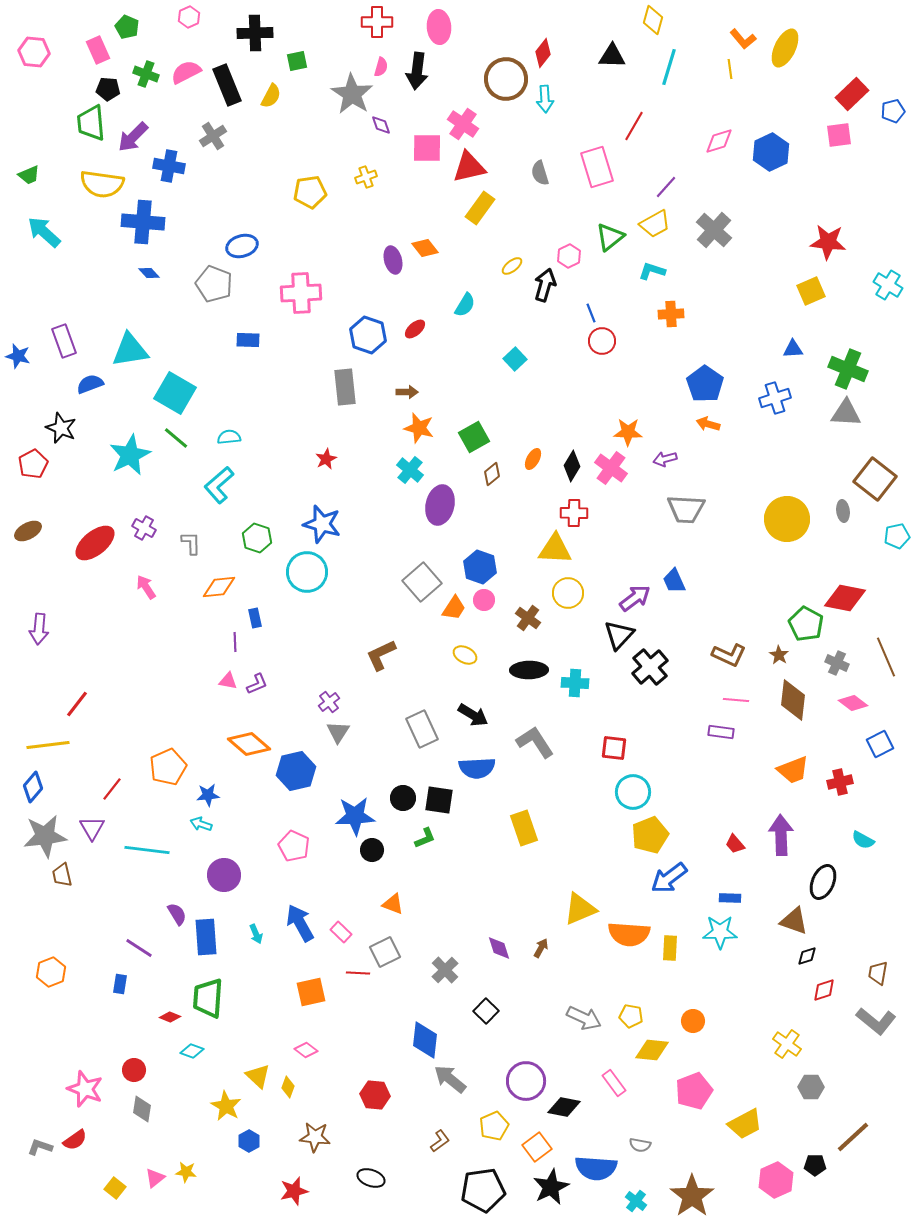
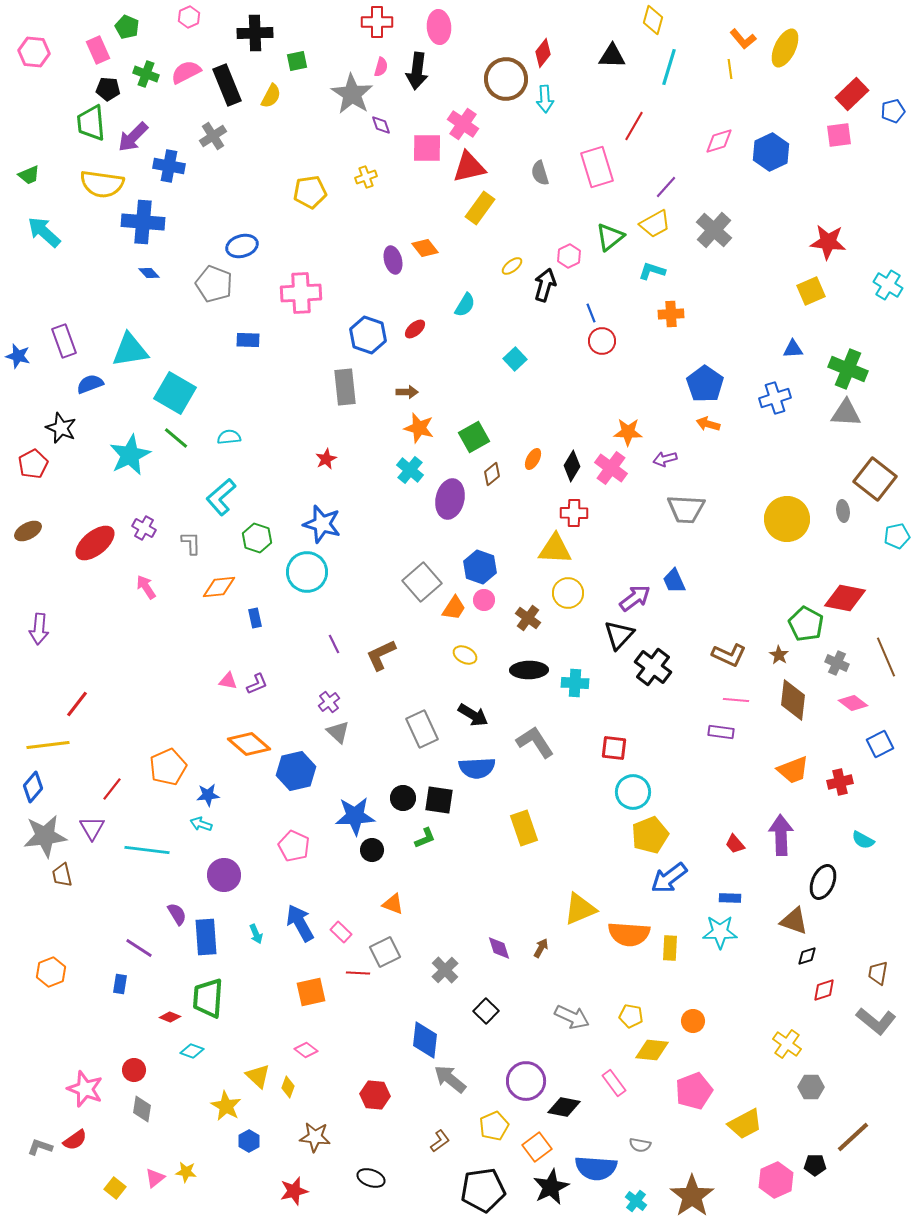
cyan L-shape at (219, 485): moved 2 px right, 12 px down
purple ellipse at (440, 505): moved 10 px right, 6 px up
purple line at (235, 642): moved 99 px right, 2 px down; rotated 24 degrees counterclockwise
black cross at (650, 667): moved 3 px right; rotated 12 degrees counterclockwise
gray triangle at (338, 732): rotated 20 degrees counterclockwise
gray arrow at (584, 1018): moved 12 px left, 1 px up
